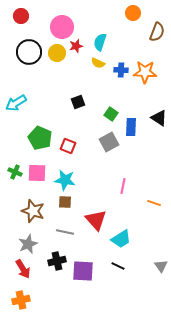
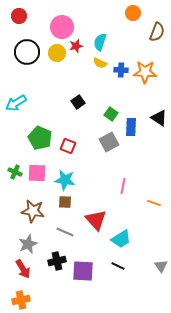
red circle: moved 2 px left
black circle: moved 2 px left
yellow semicircle: moved 2 px right
black square: rotated 16 degrees counterclockwise
brown star: rotated 10 degrees counterclockwise
gray line: rotated 12 degrees clockwise
